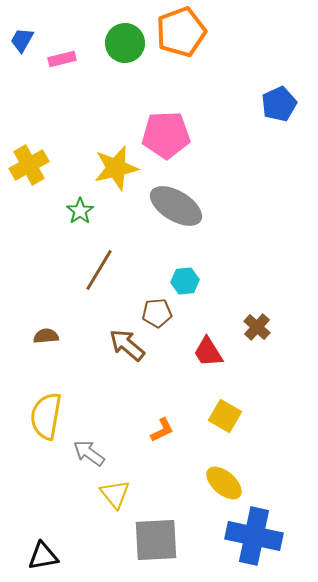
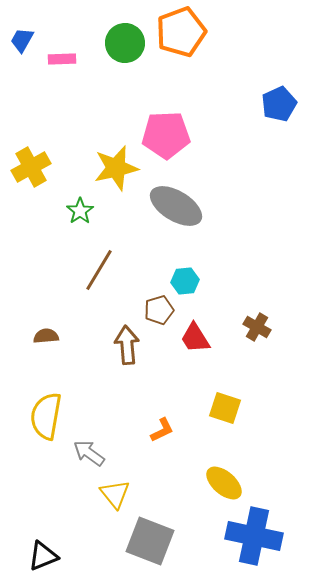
pink rectangle: rotated 12 degrees clockwise
yellow cross: moved 2 px right, 2 px down
brown pentagon: moved 2 px right, 3 px up; rotated 12 degrees counterclockwise
brown cross: rotated 12 degrees counterclockwise
brown arrow: rotated 45 degrees clockwise
red trapezoid: moved 13 px left, 14 px up
yellow square: moved 8 px up; rotated 12 degrees counterclockwise
gray square: moved 6 px left, 1 px down; rotated 24 degrees clockwise
black triangle: rotated 12 degrees counterclockwise
